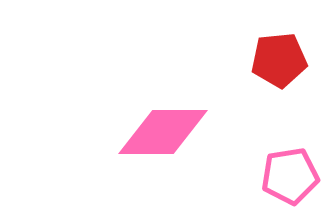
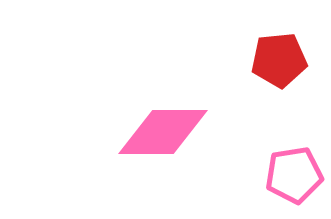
pink pentagon: moved 4 px right, 1 px up
